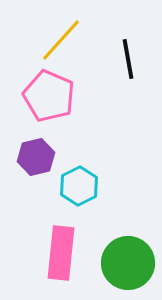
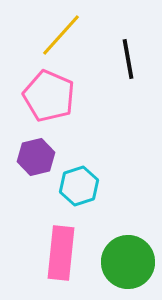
yellow line: moved 5 px up
cyan hexagon: rotated 9 degrees clockwise
green circle: moved 1 px up
